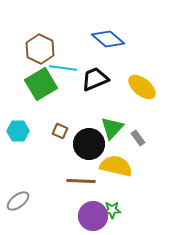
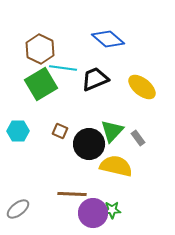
green triangle: moved 3 px down
brown line: moved 9 px left, 13 px down
gray ellipse: moved 8 px down
purple circle: moved 3 px up
